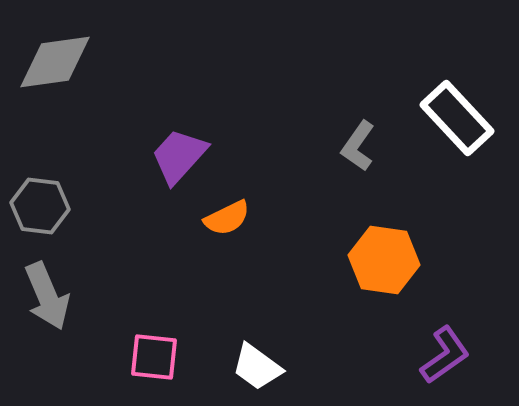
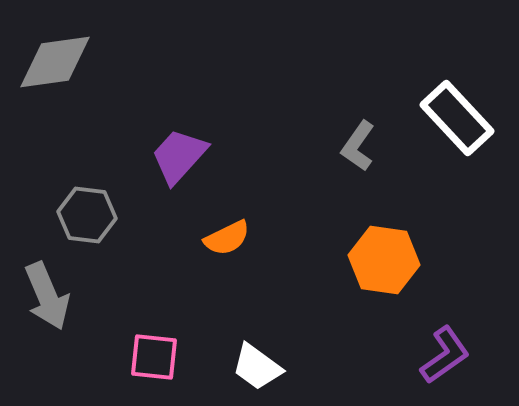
gray hexagon: moved 47 px right, 9 px down
orange semicircle: moved 20 px down
